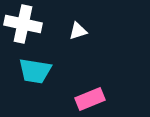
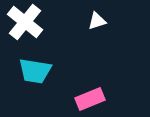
white cross: moved 2 px right, 2 px up; rotated 27 degrees clockwise
white triangle: moved 19 px right, 10 px up
